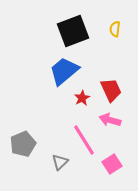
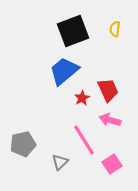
red trapezoid: moved 3 px left
gray pentagon: rotated 10 degrees clockwise
